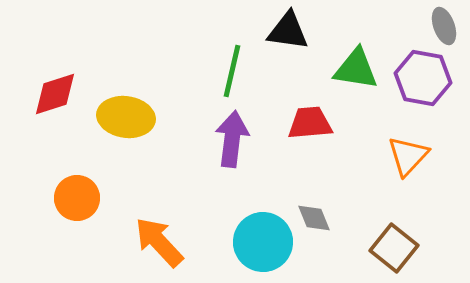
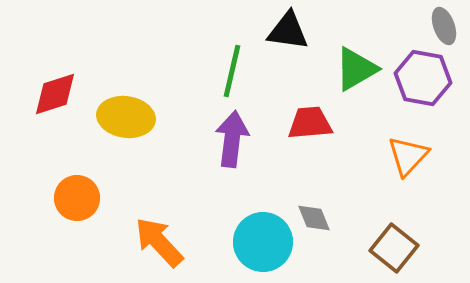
green triangle: rotated 39 degrees counterclockwise
